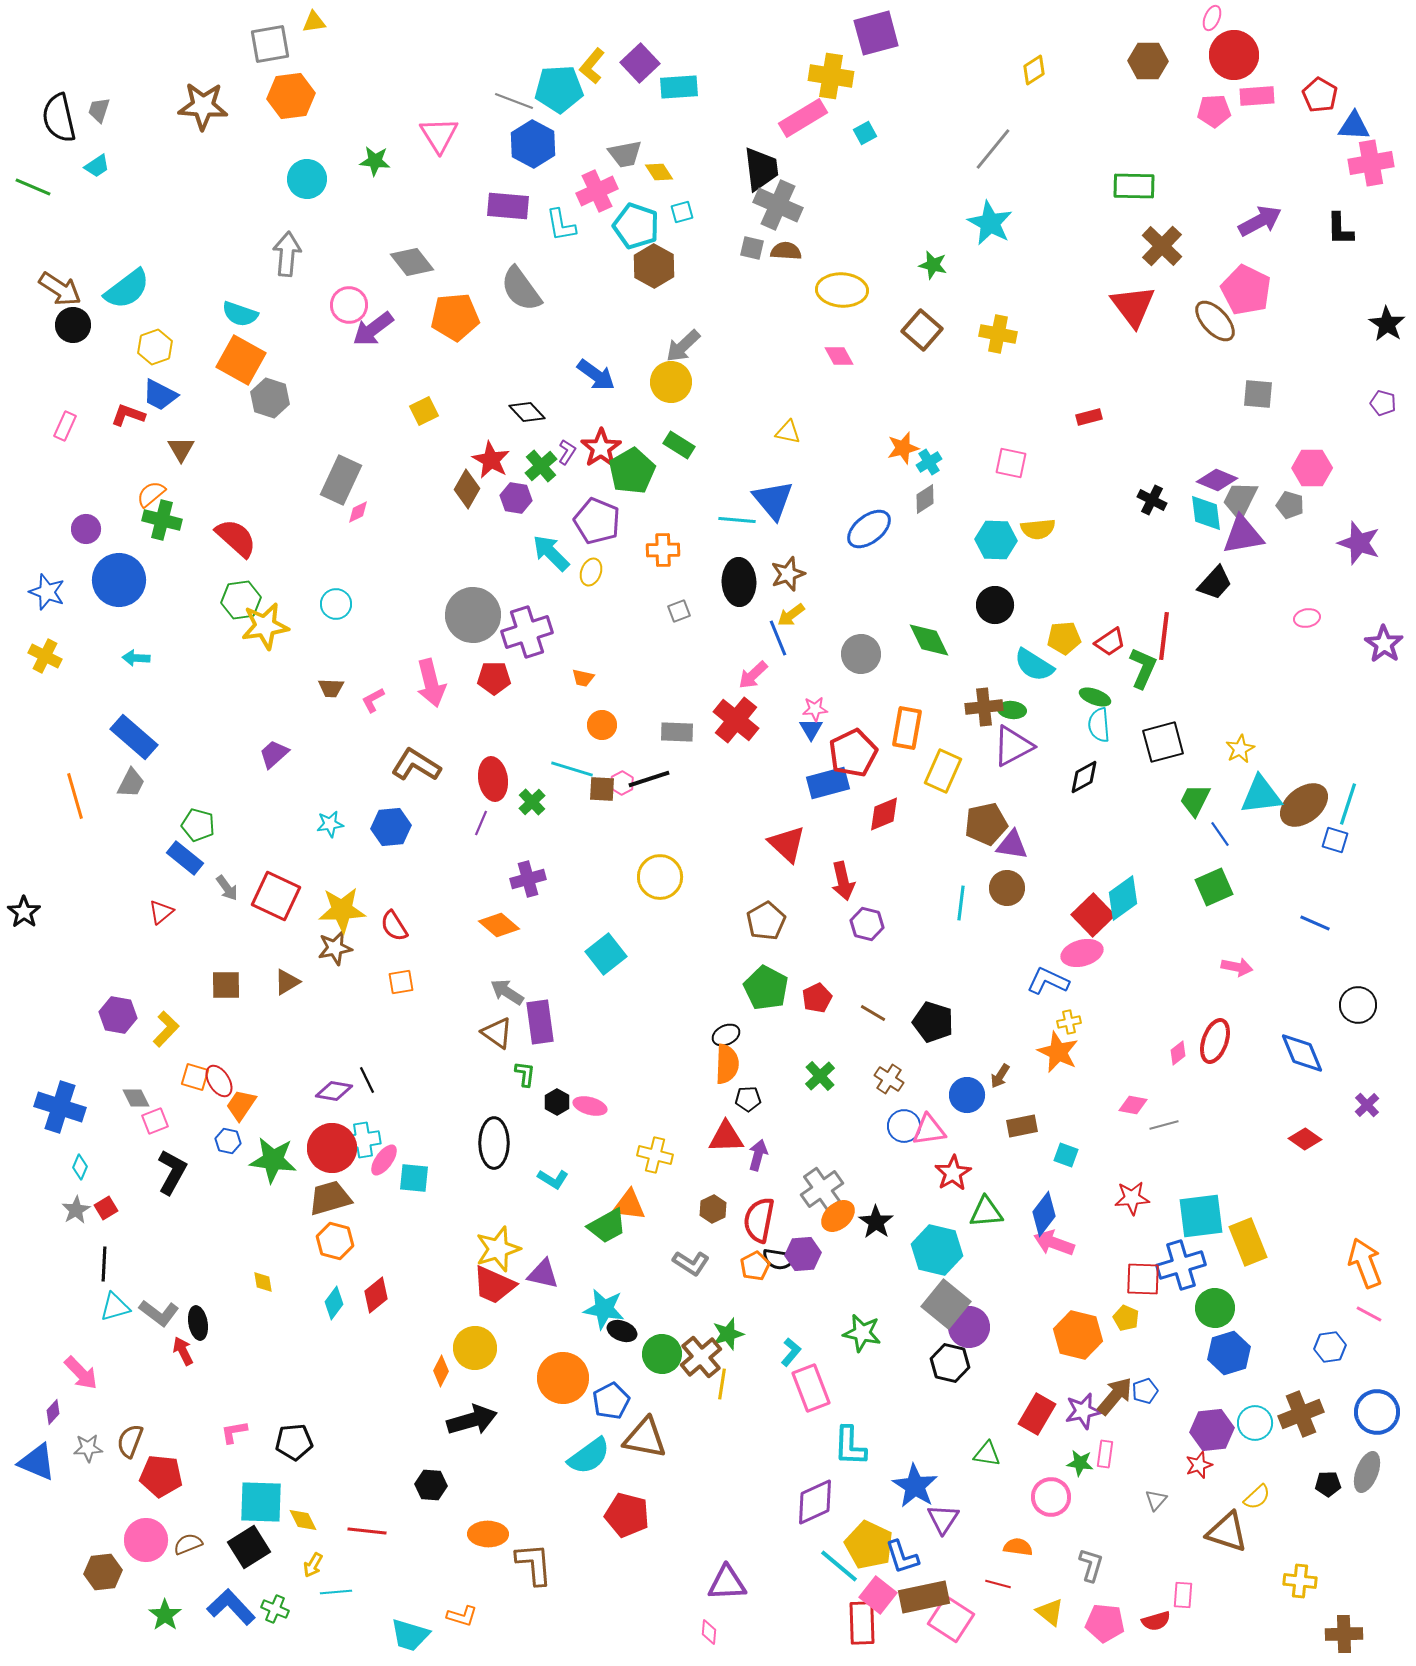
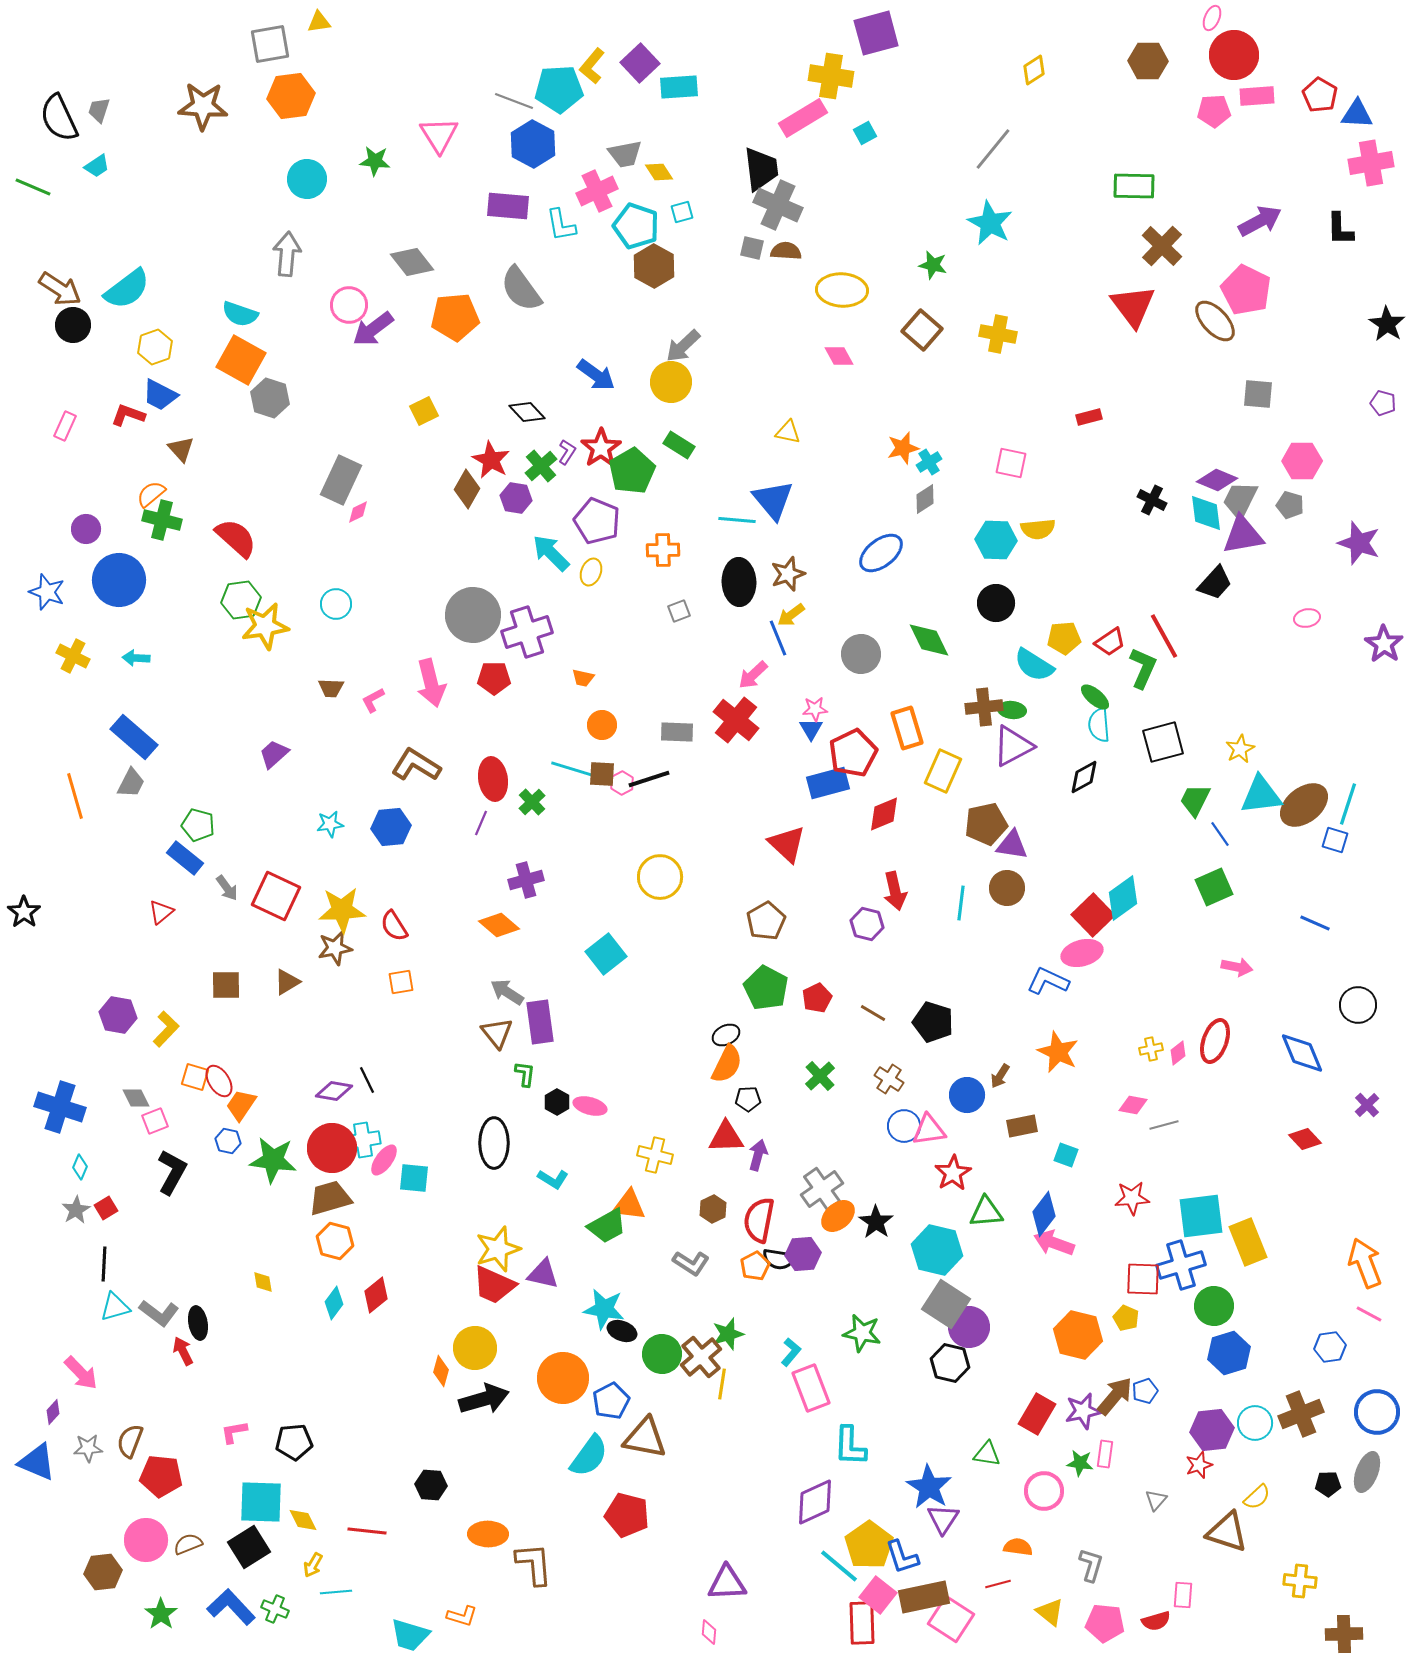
yellow triangle at (314, 22): moved 5 px right
black semicircle at (59, 118): rotated 12 degrees counterclockwise
blue triangle at (1354, 126): moved 3 px right, 12 px up
brown triangle at (181, 449): rotated 12 degrees counterclockwise
pink hexagon at (1312, 468): moved 10 px left, 7 px up
blue ellipse at (869, 529): moved 12 px right, 24 px down
black circle at (995, 605): moved 1 px right, 2 px up
red line at (1164, 636): rotated 36 degrees counterclockwise
yellow cross at (45, 656): moved 28 px right
green ellipse at (1095, 697): rotated 20 degrees clockwise
orange rectangle at (907, 728): rotated 27 degrees counterclockwise
brown square at (602, 789): moved 15 px up
purple cross at (528, 879): moved 2 px left, 1 px down
red arrow at (843, 881): moved 52 px right, 10 px down
yellow cross at (1069, 1022): moved 82 px right, 27 px down
brown triangle at (497, 1033): rotated 16 degrees clockwise
orange semicircle at (727, 1064): rotated 24 degrees clockwise
red diamond at (1305, 1139): rotated 12 degrees clockwise
gray square at (946, 1304): rotated 6 degrees counterclockwise
green circle at (1215, 1308): moved 1 px left, 2 px up
orange diamond at (441, 1371): rotated 12 degrees counterclockwise
black arrow at (472, 1420): moved 12 px right, 21 px up
cyan semicircle at (589, 1456): rotated 18 degrees counterclockwise
blue star at (915, 1486): moved 14 px right, 1 px down
pink circle at (1051, 1497): moved 7 px left, 6 px up
yellow pentagon at (869, 1545): rotated 12 degrees clockwise
red line at (998, 1584): rotated 30 degrees counterclockwise
green star at (165, 1615): moved 4 px left, 1 px up
